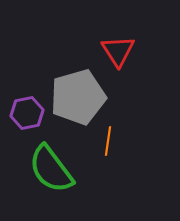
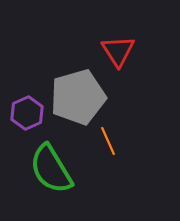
purple hexagon: rotated 12 degrees counterclockwise
orange line: rotated 32 degrees counterclockwise
green semicircle: rotated 6 degrees clockwise
